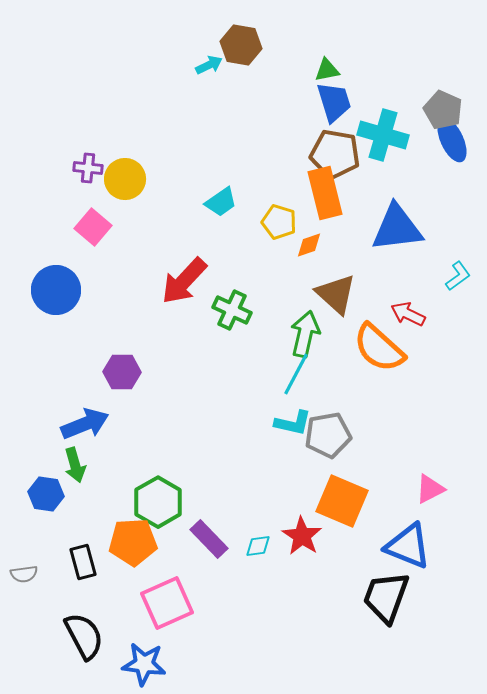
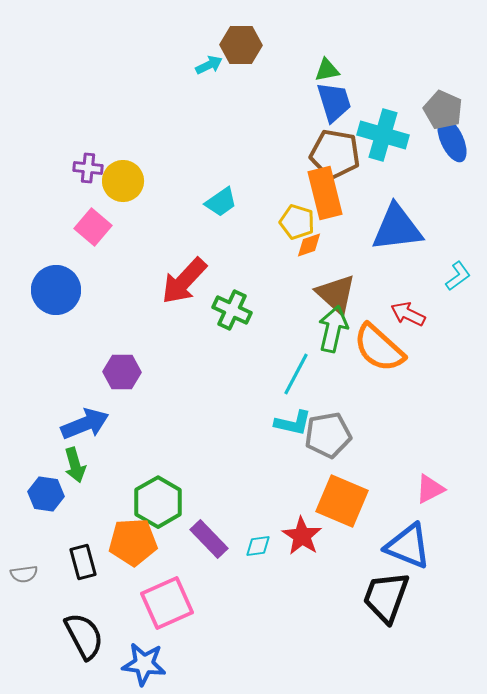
brown hexagon at (241, 45): rotated 9 degrees counterclockwise
yellow circle at (125, 179): moved 2 px left, 2 px down
yellow pentagon at (279, 222): moved 18 px right
green arrow at (305, 334): moved 28 px right, 5 px up
